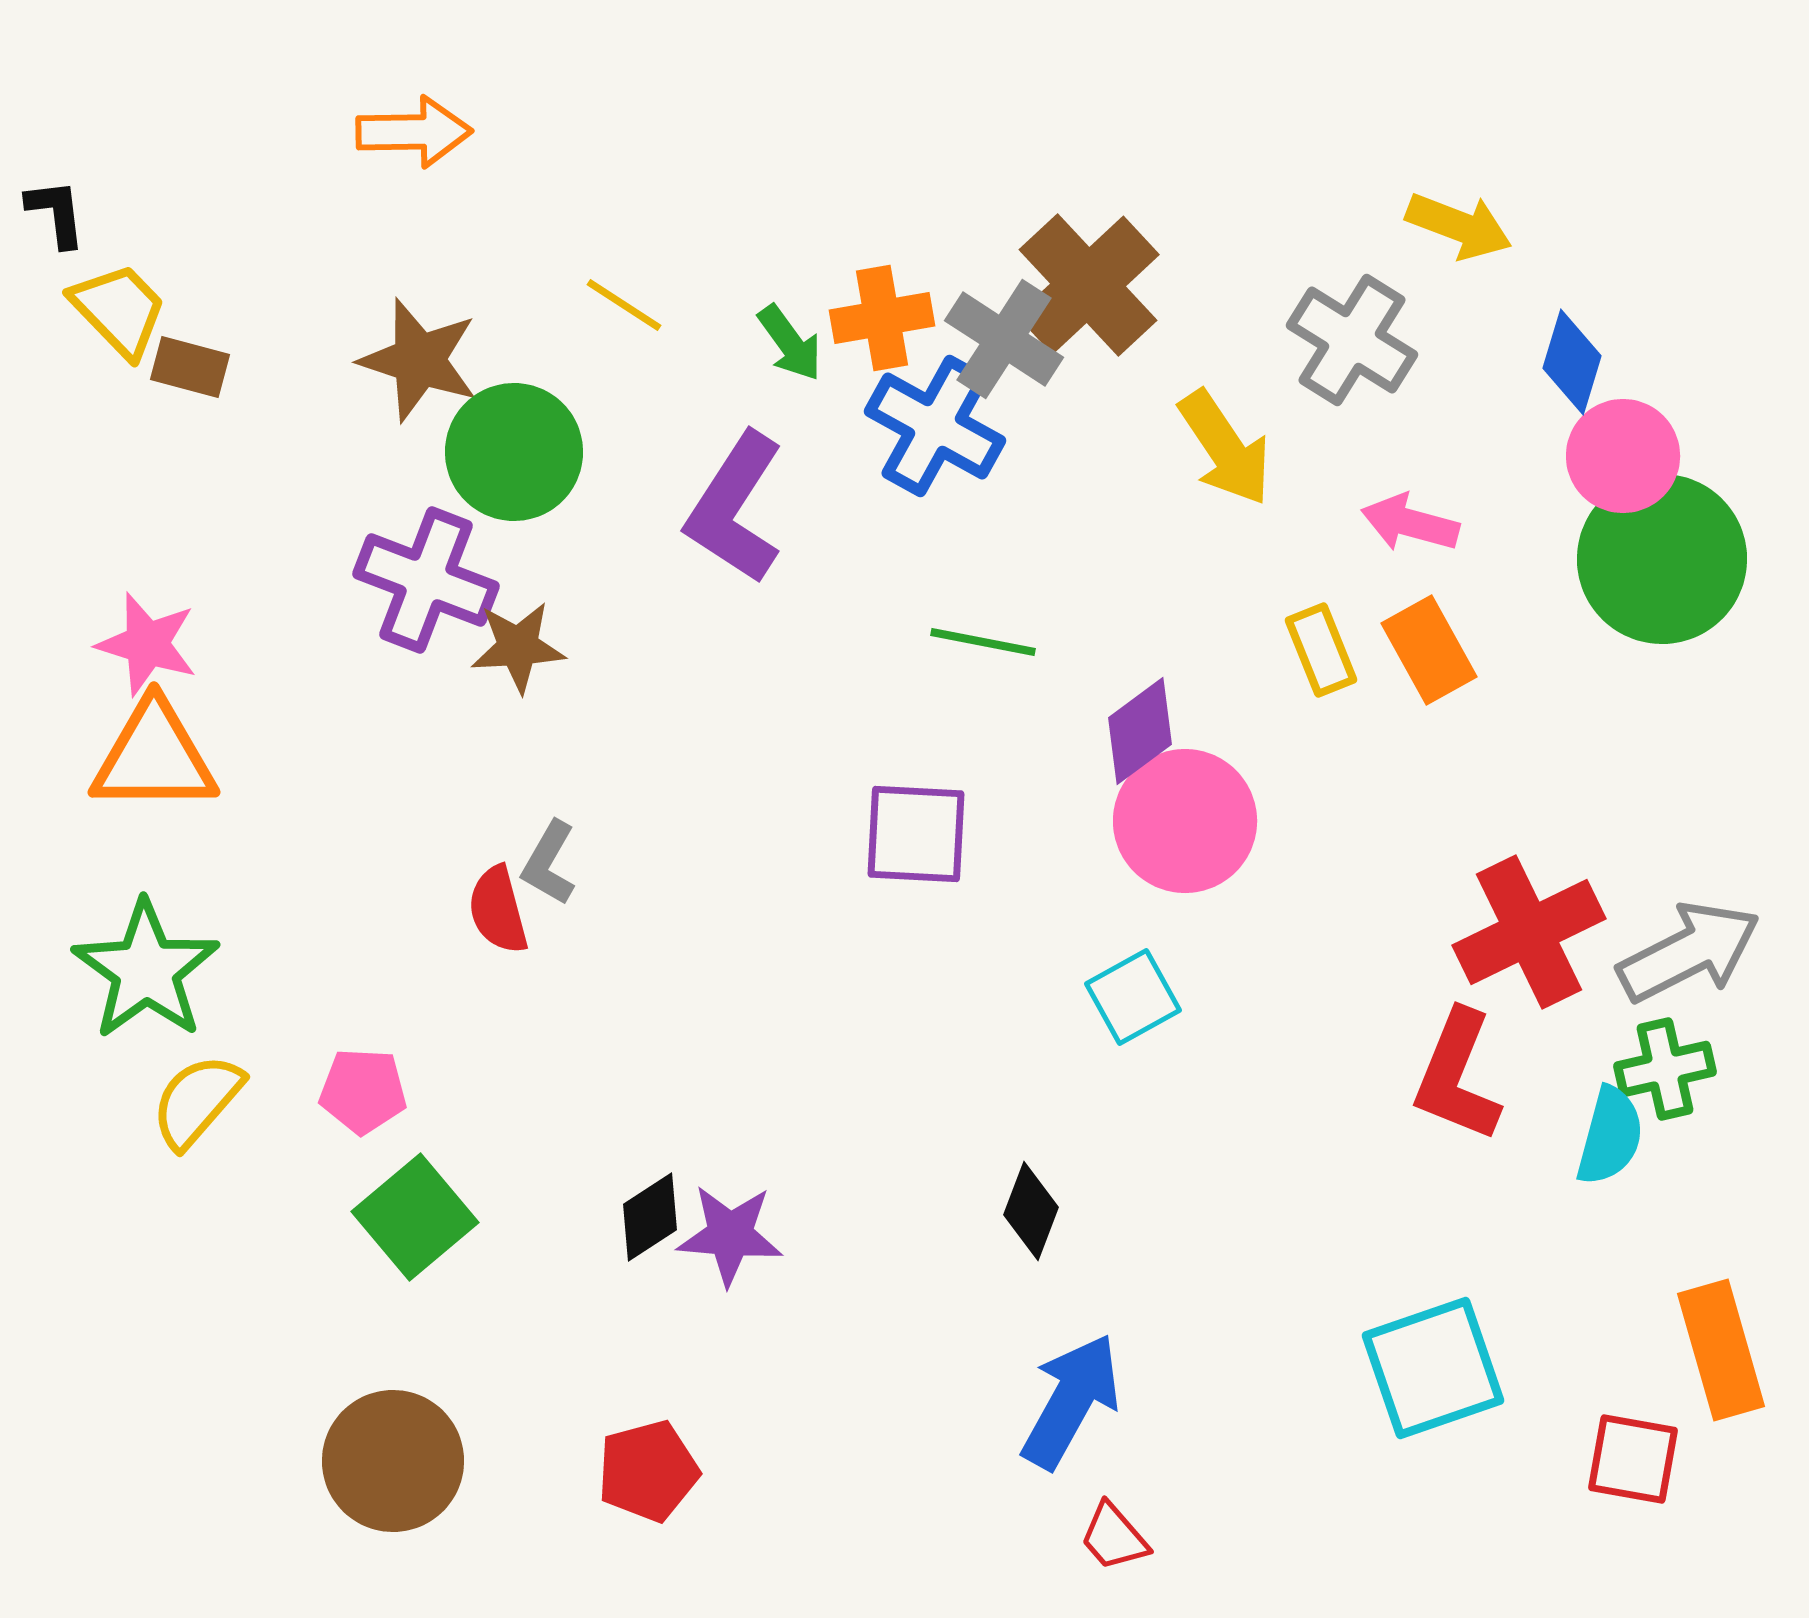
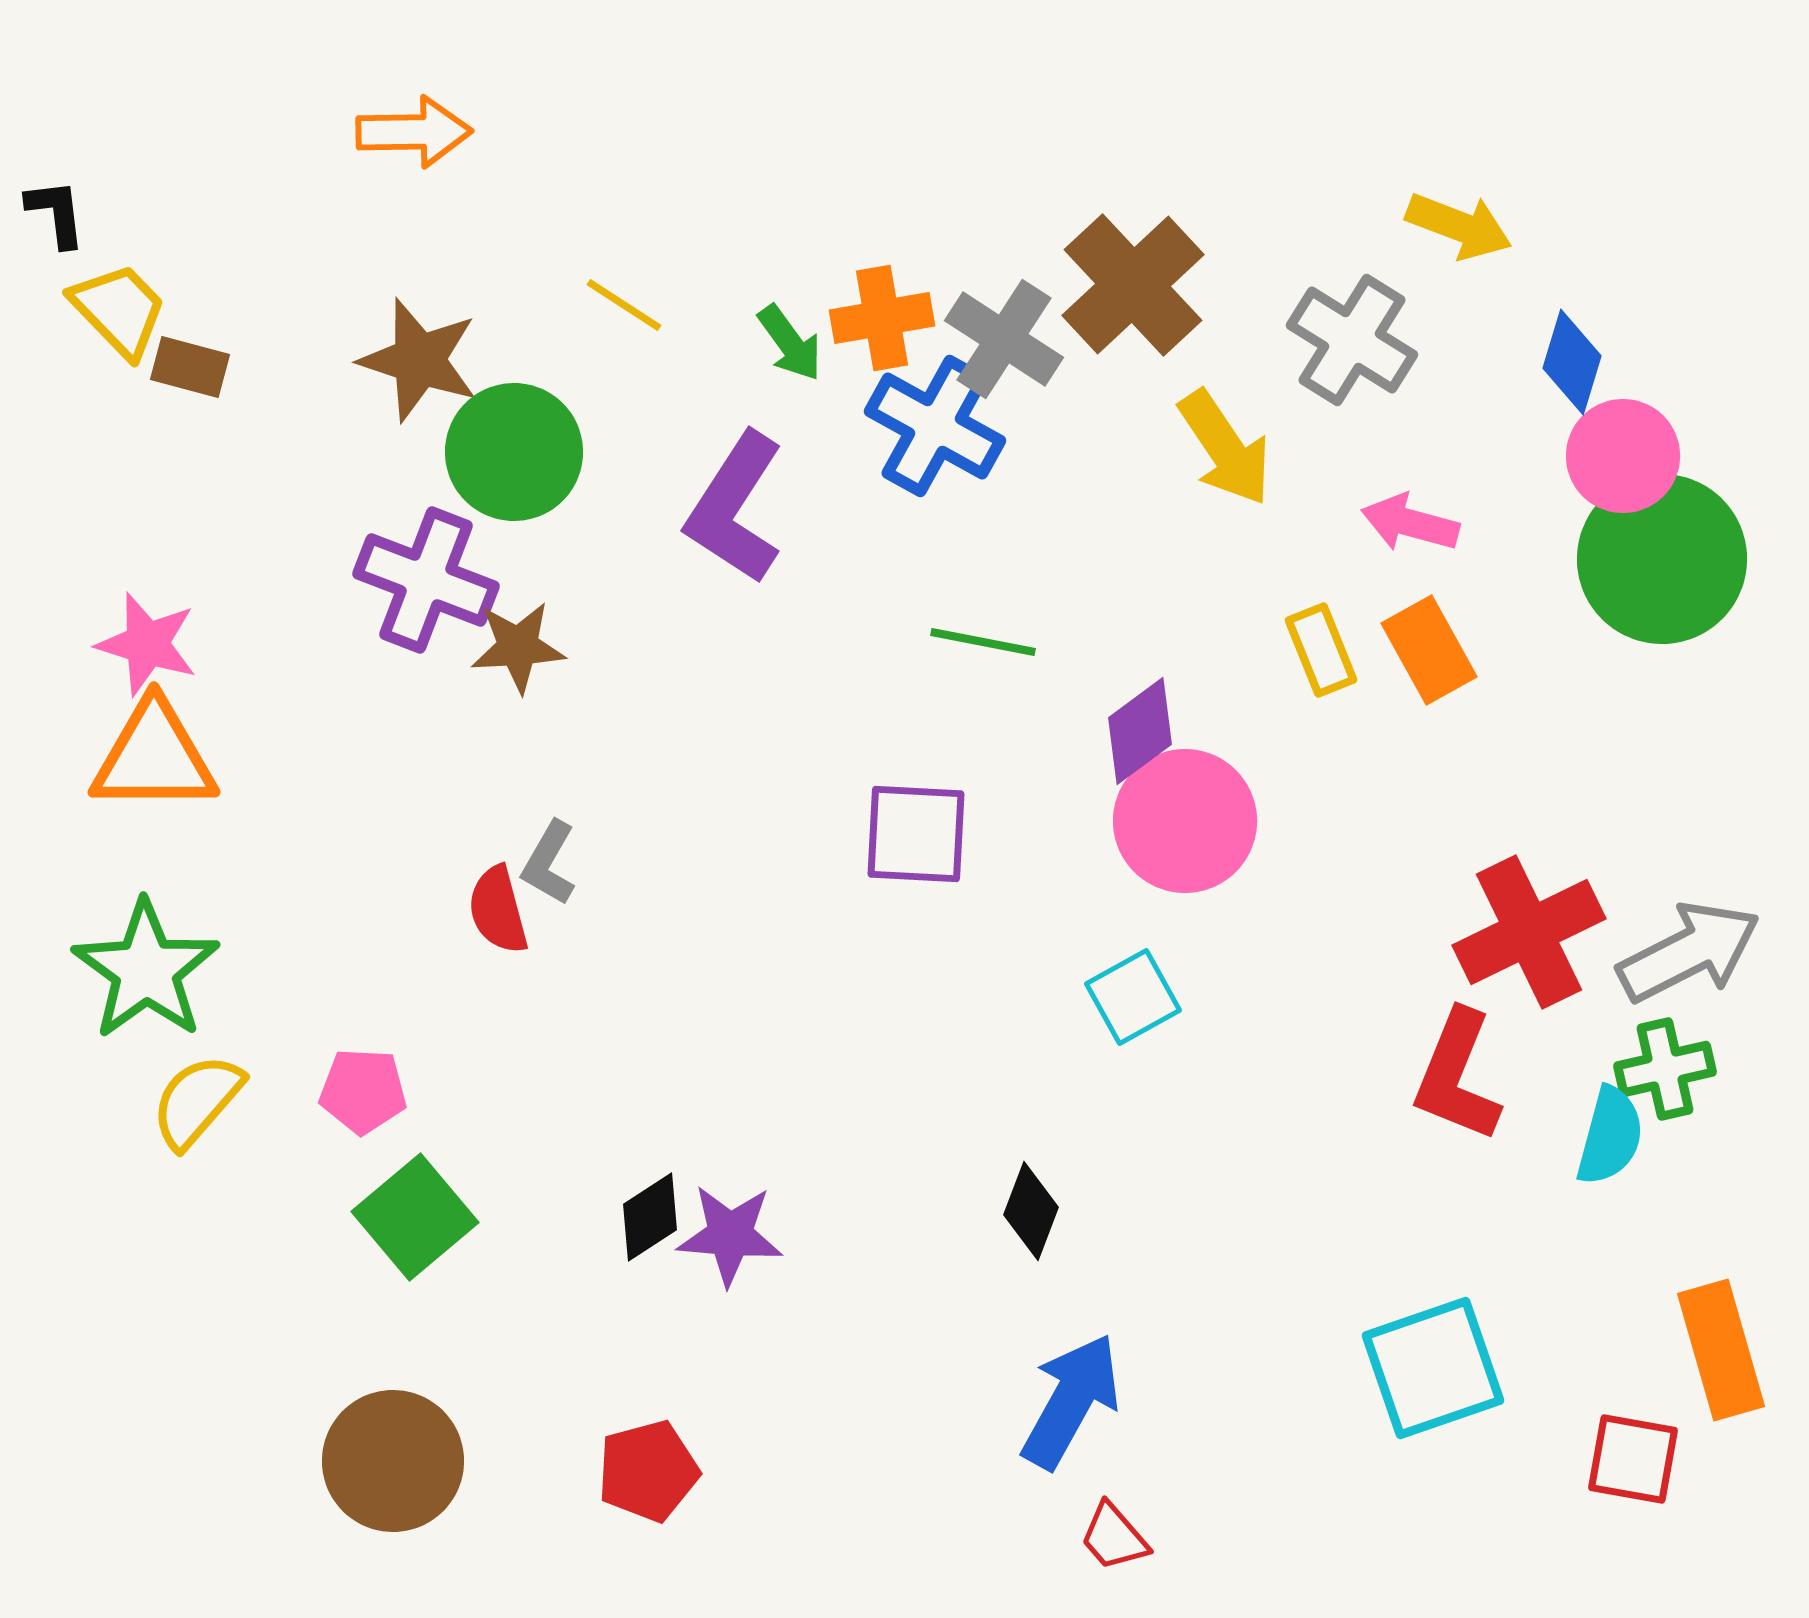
brown cross at (1088, 285): moved 45 px right
